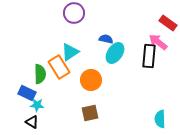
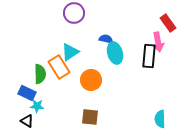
red rectangle: rotated 18 degrees clockwise
pink arrow: rotated 138 degrees counterclockwise
cyan ellipse: rotated 50 degrees counterclockwise
cyan star: moved 1 px down
brown square: moved 4 px down; rotated 18 degrees clockwise
black triangle: moved 5 px left, 1 px up
